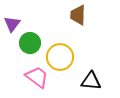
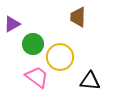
brown trapezoid: moved 2 px down
purple triangle: rotated 24 degrees clockwise
green circle: moved 3 px right, 1 px down
black triangle: moved 1 px left
